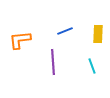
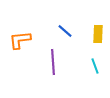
blue line: rotated 63 degrees clockwise
cyan line: moved 3 px right
